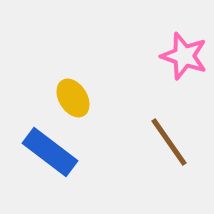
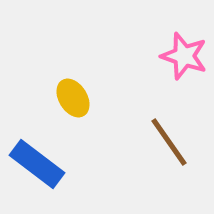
blue rectangle: moved 13 px left, 12 px down
